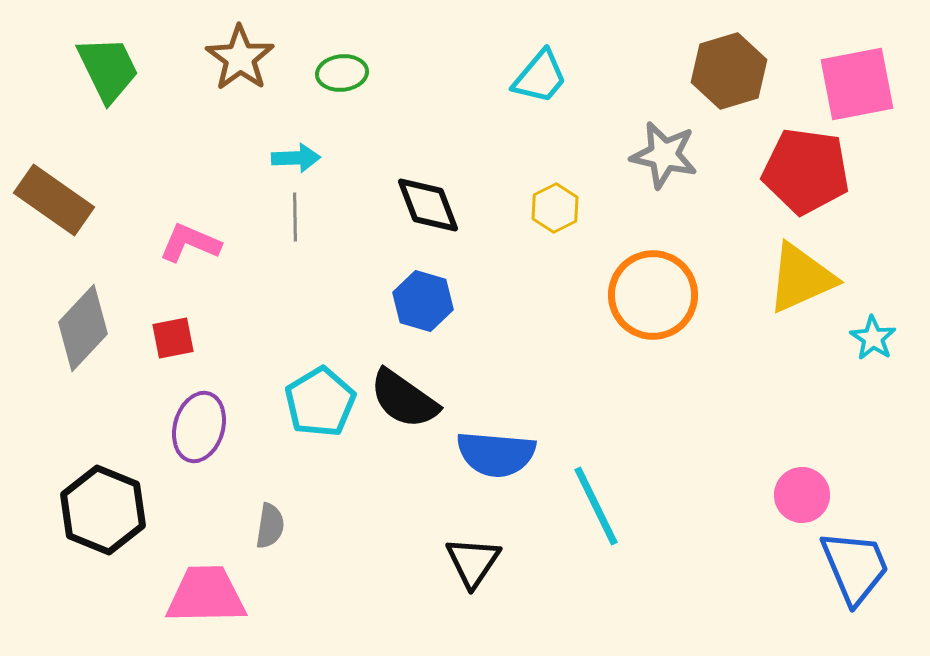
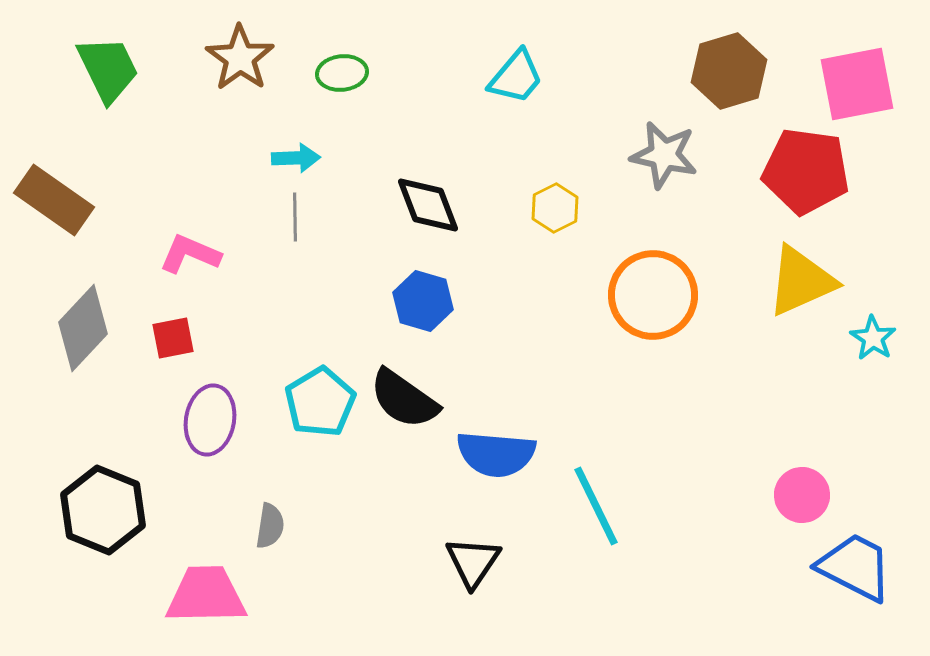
cyan trapezoid: moved 24 px left
pink L-shape: moved 11 px down
yellow triangle: moved 3 px down
purple ellipse: moved 11 px right, 7 px up; rotated 6 degrees counterclockwise
blue trapezoid: rotated 40 degrees counterclockwise
